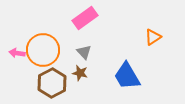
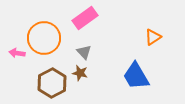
orange circle: moved 1 px right, 12 px up
blue trapezoid: moved 9 px right
